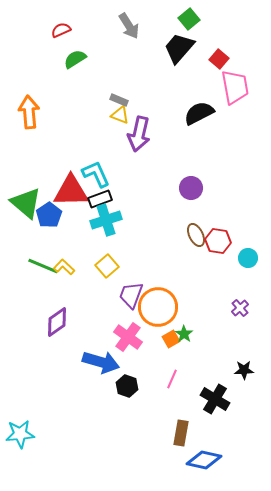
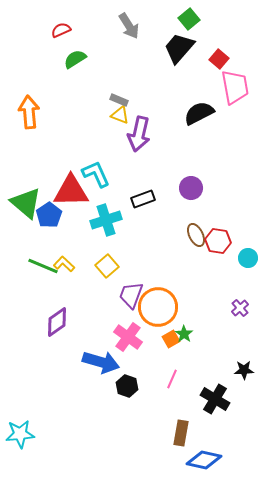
black rectangle: moved 43 px right
yellow L-shape: moved 3 px up
